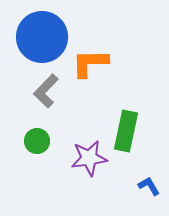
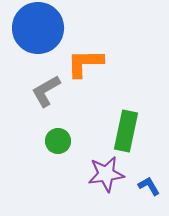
blue circle: moved 4 px left, 9 px up
orange L-shape: moved 5 px left
gray L-shape: rotated 16 degrees clockwise
green circle: moved 21 px right
purple star: moved 17 px right, 16 px down
